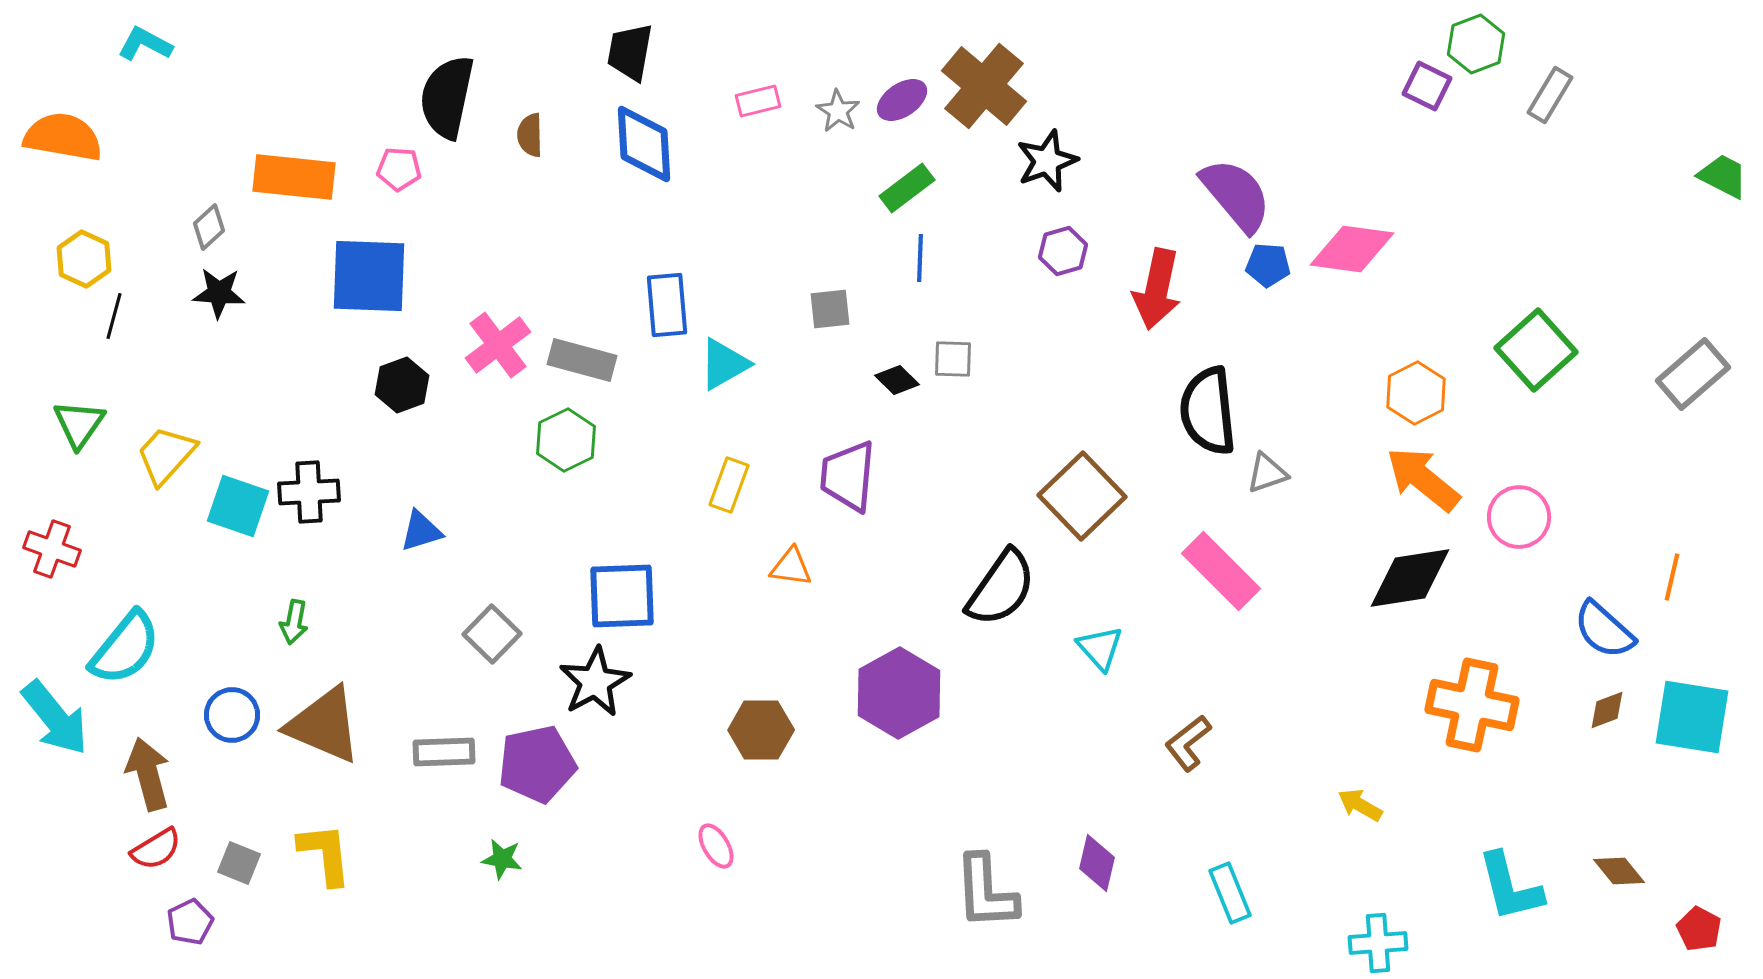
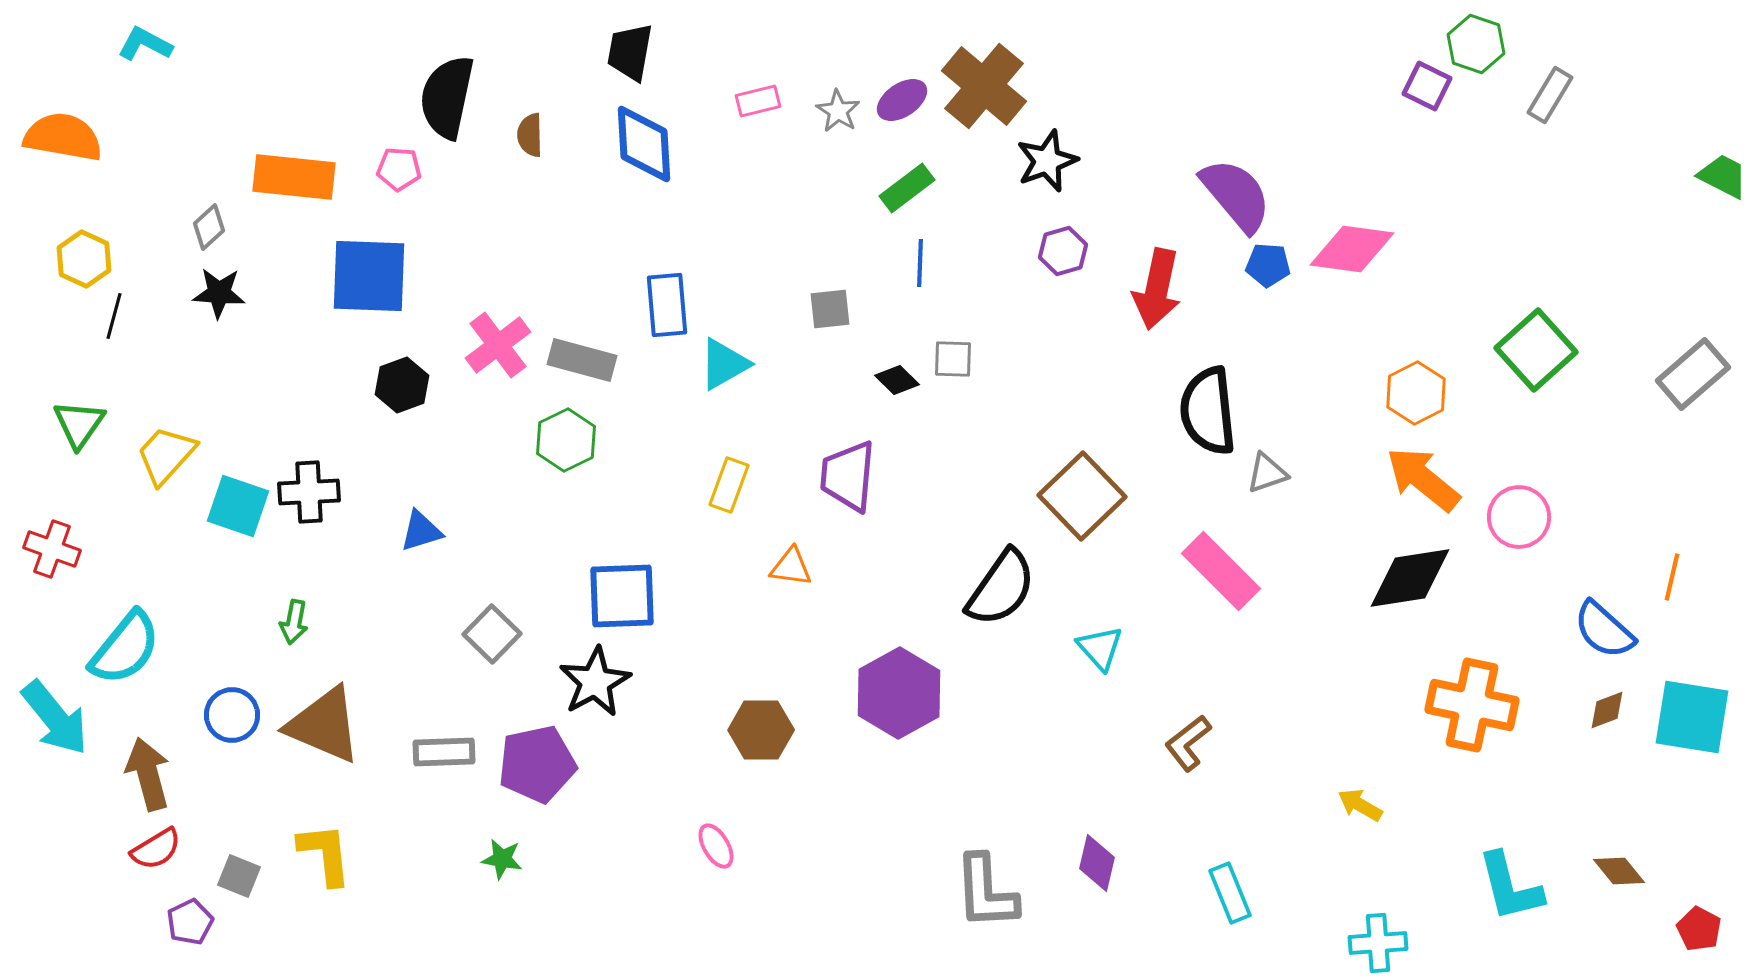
green hexagon at (1476, 44): rotated 20 degrees counterclockwise
blue line at (920, 258): moved 5 px down
gray square at (239, 863): moved 13 px down
